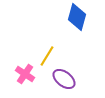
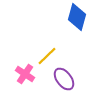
yellow line: rotated 15 degrees clockwise
purple ellipse: rotated 15 degrees clockwise
